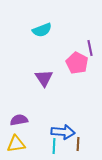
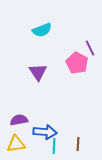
purple line: rotated 14 degrees counterclockwise
purple triangle: moved 6 px left, 6 px up
blue arrow: moved 18 px left
